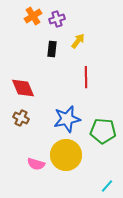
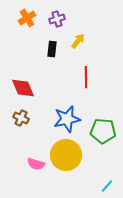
orange cross: moved 6 px left, 2 px down
